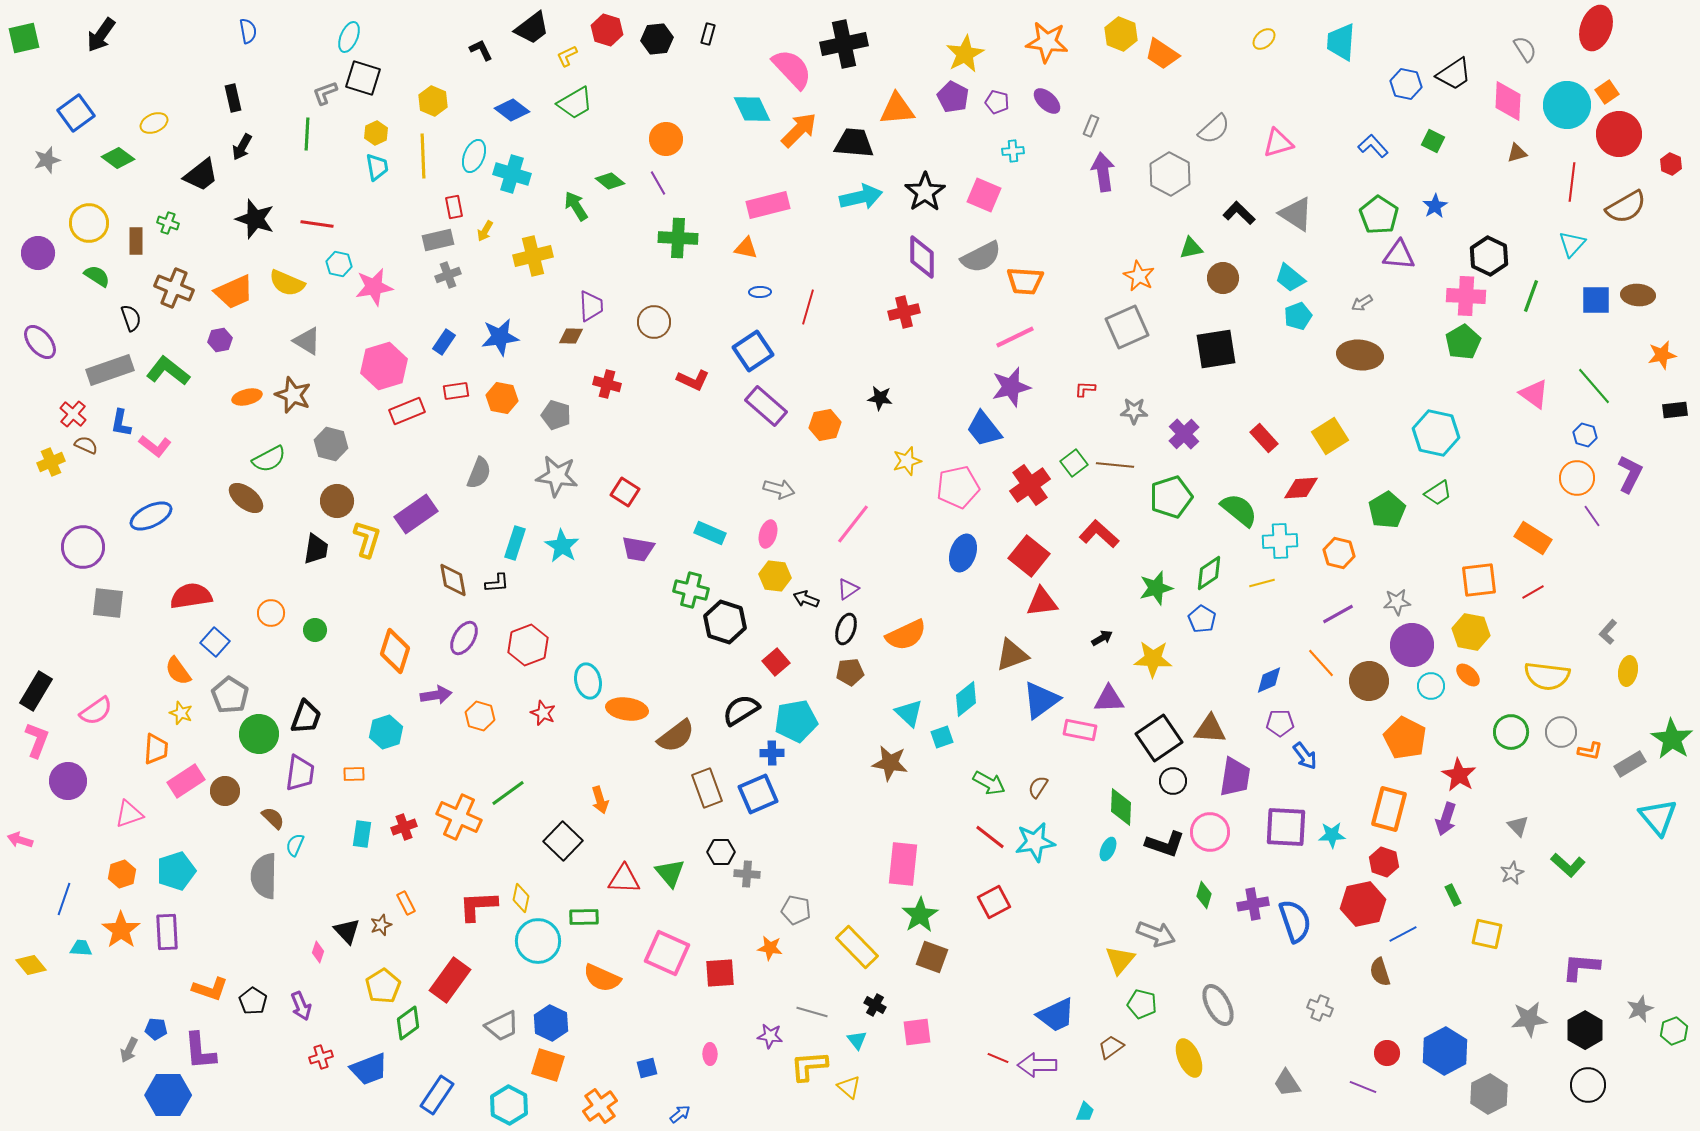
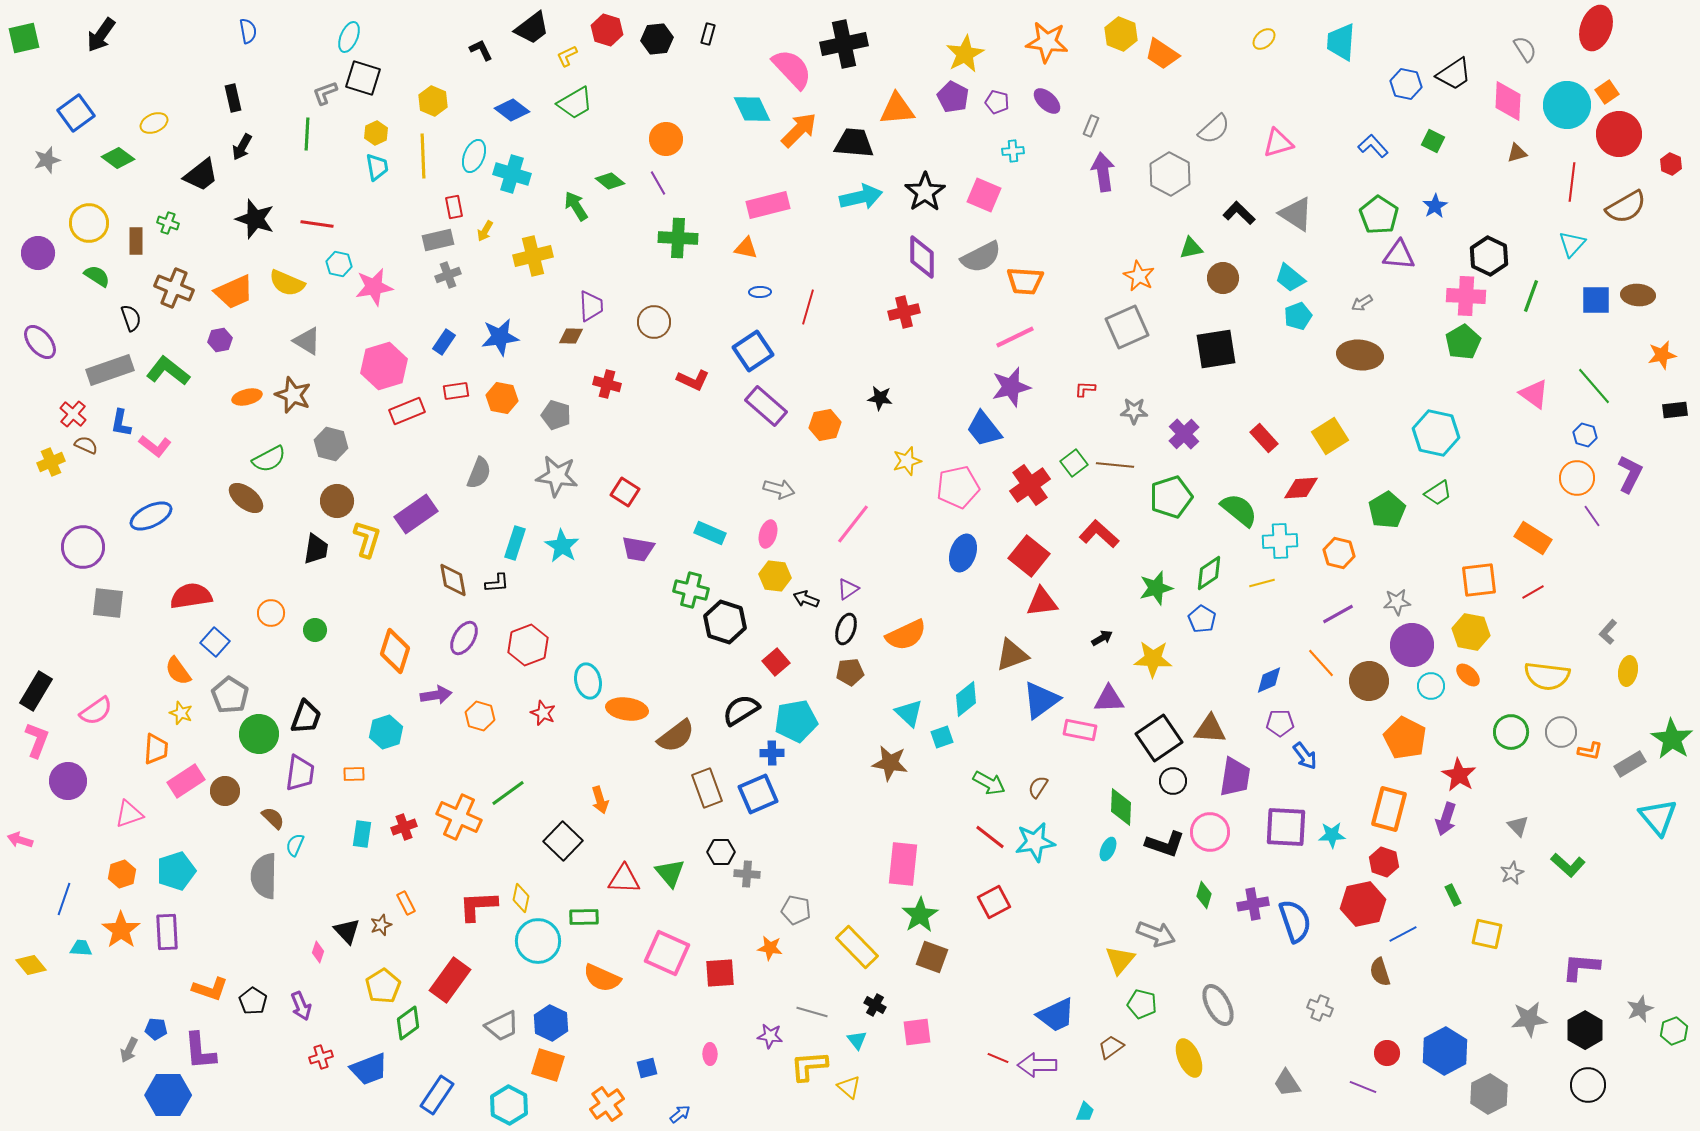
orange cross at (600, 1106): moved 7 px right, 2 px up
